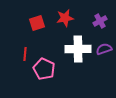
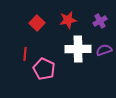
red star: moved 3 px right, 2 px down
red square: rotated 28 degrees counterclockwise
purple semicircle: moved 1 px down
